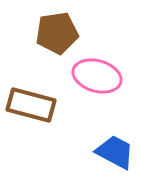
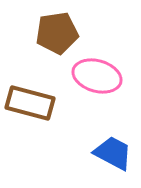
brown rectangle: moved 1 px left, 2 px up
blue trapezoid: moved 2 px left, 1 px down
